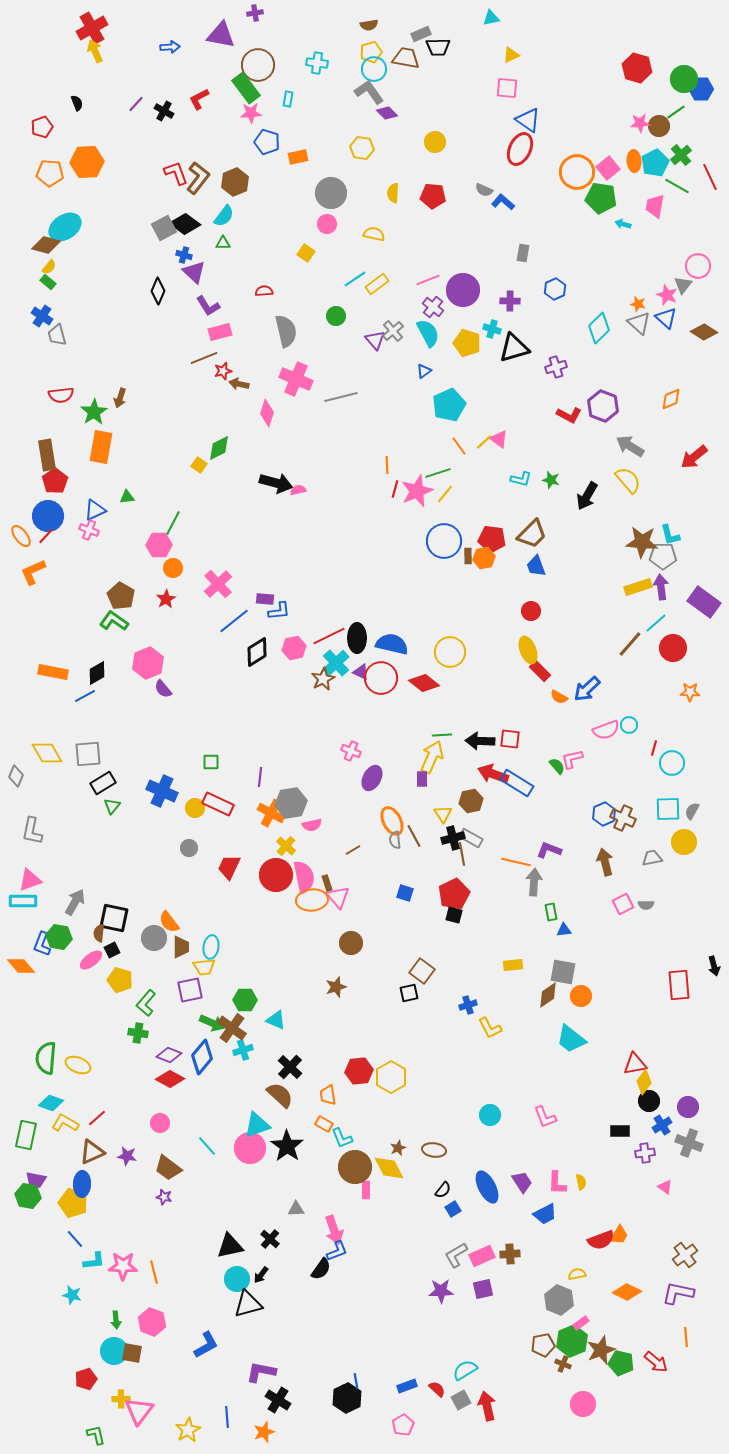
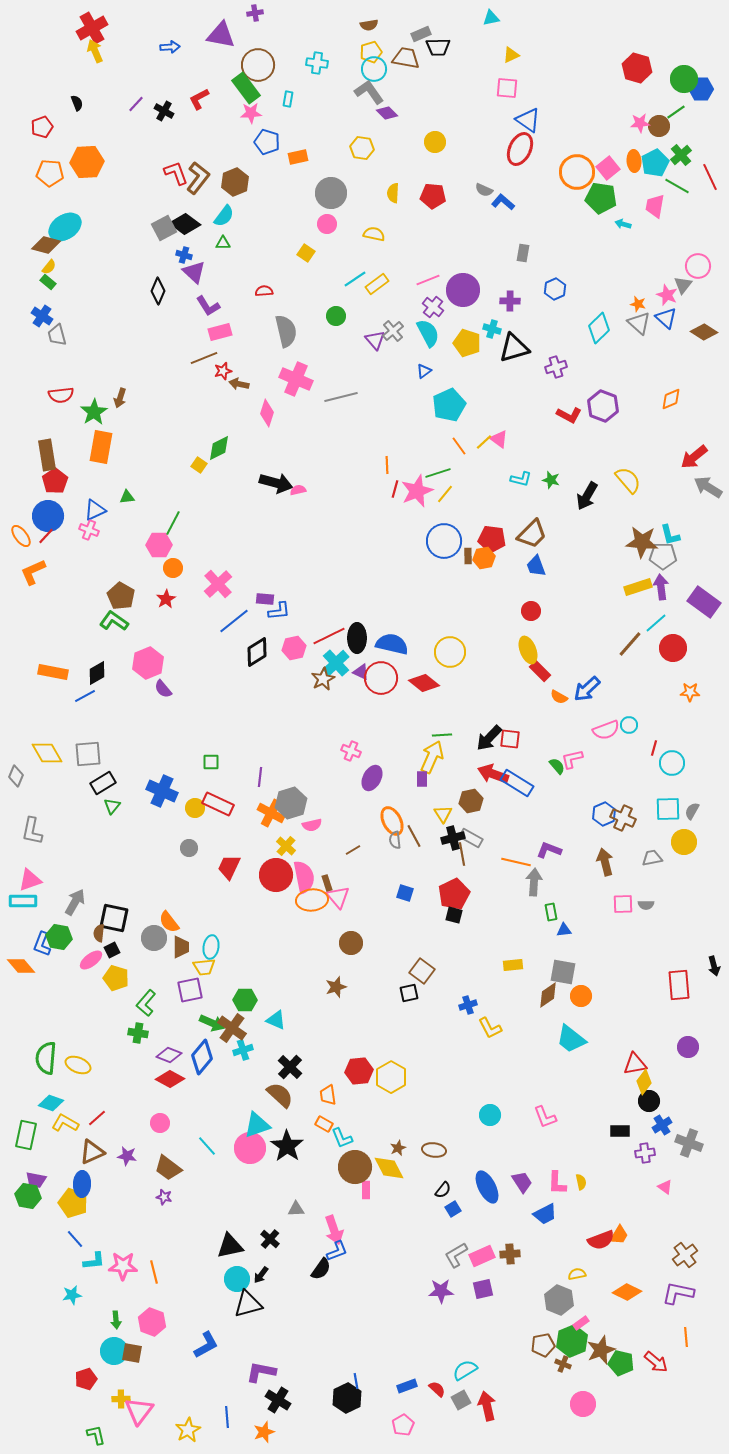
gray arrow at (630, 446): moved 78 px right, 41 px down
black arrow at (480, 741): moved 9 px right, 3 px up; rotated 48 degrees counterclockwise
gray hexagon at (291, 803): rotated 8 degrees counterclockwise
pink square at (623, 904): rotated 25 degrees clockwise
yellow pentagon at (120, 980): moved 4 px left, 2 px up
purple circle at (688, 1107): moved 60 px up
cyan star at (72, 1295): rotated 24 degrees counterclockwise
